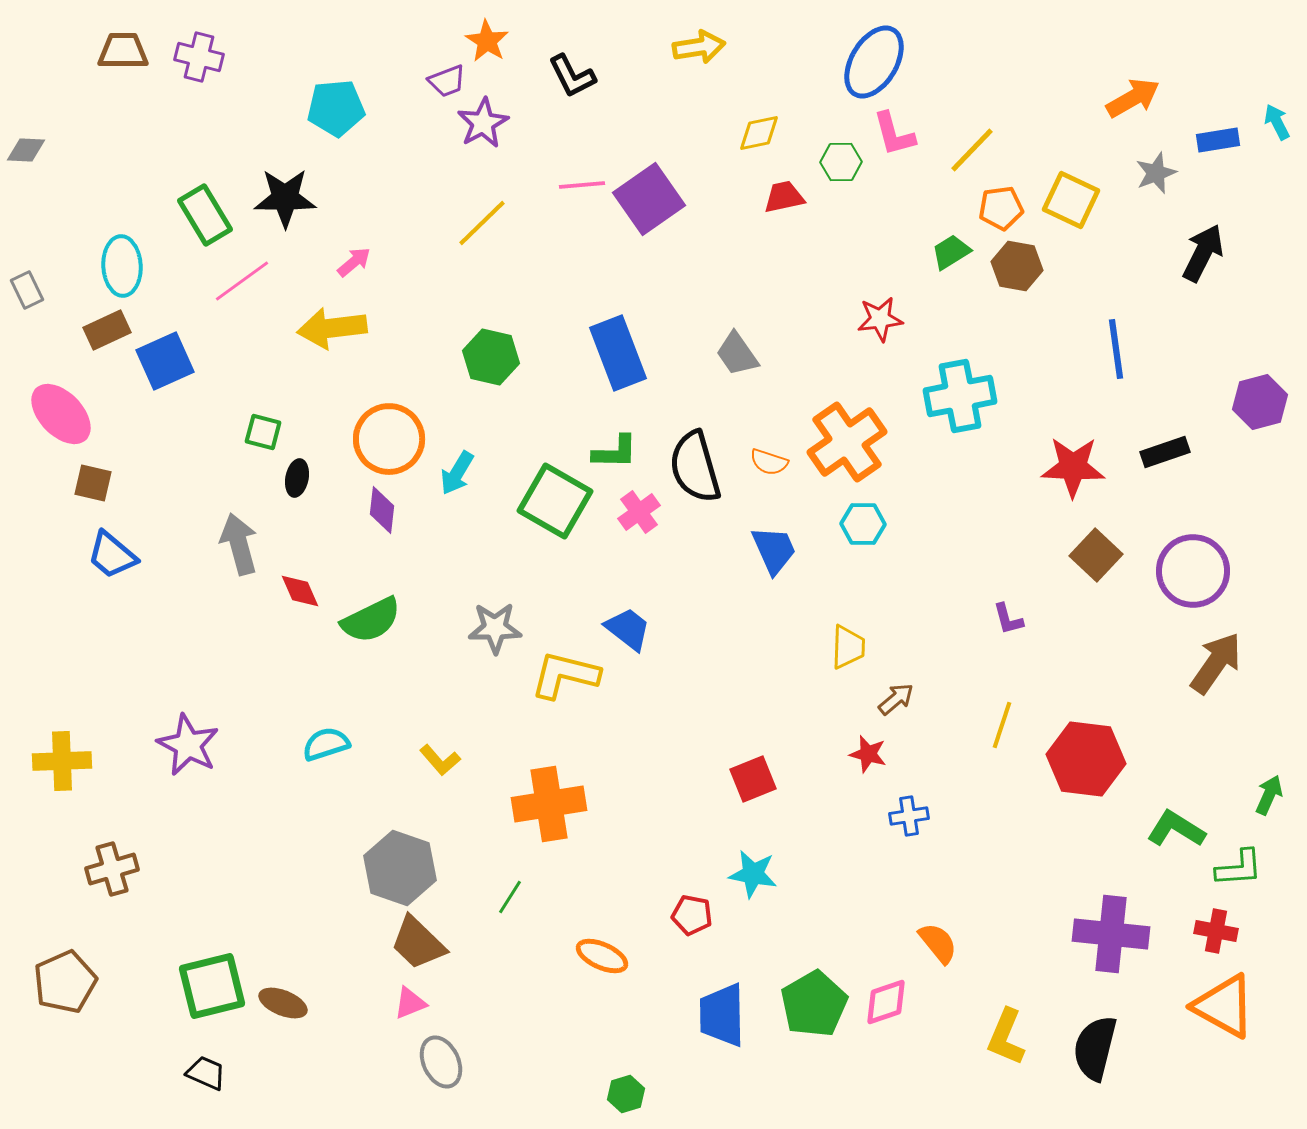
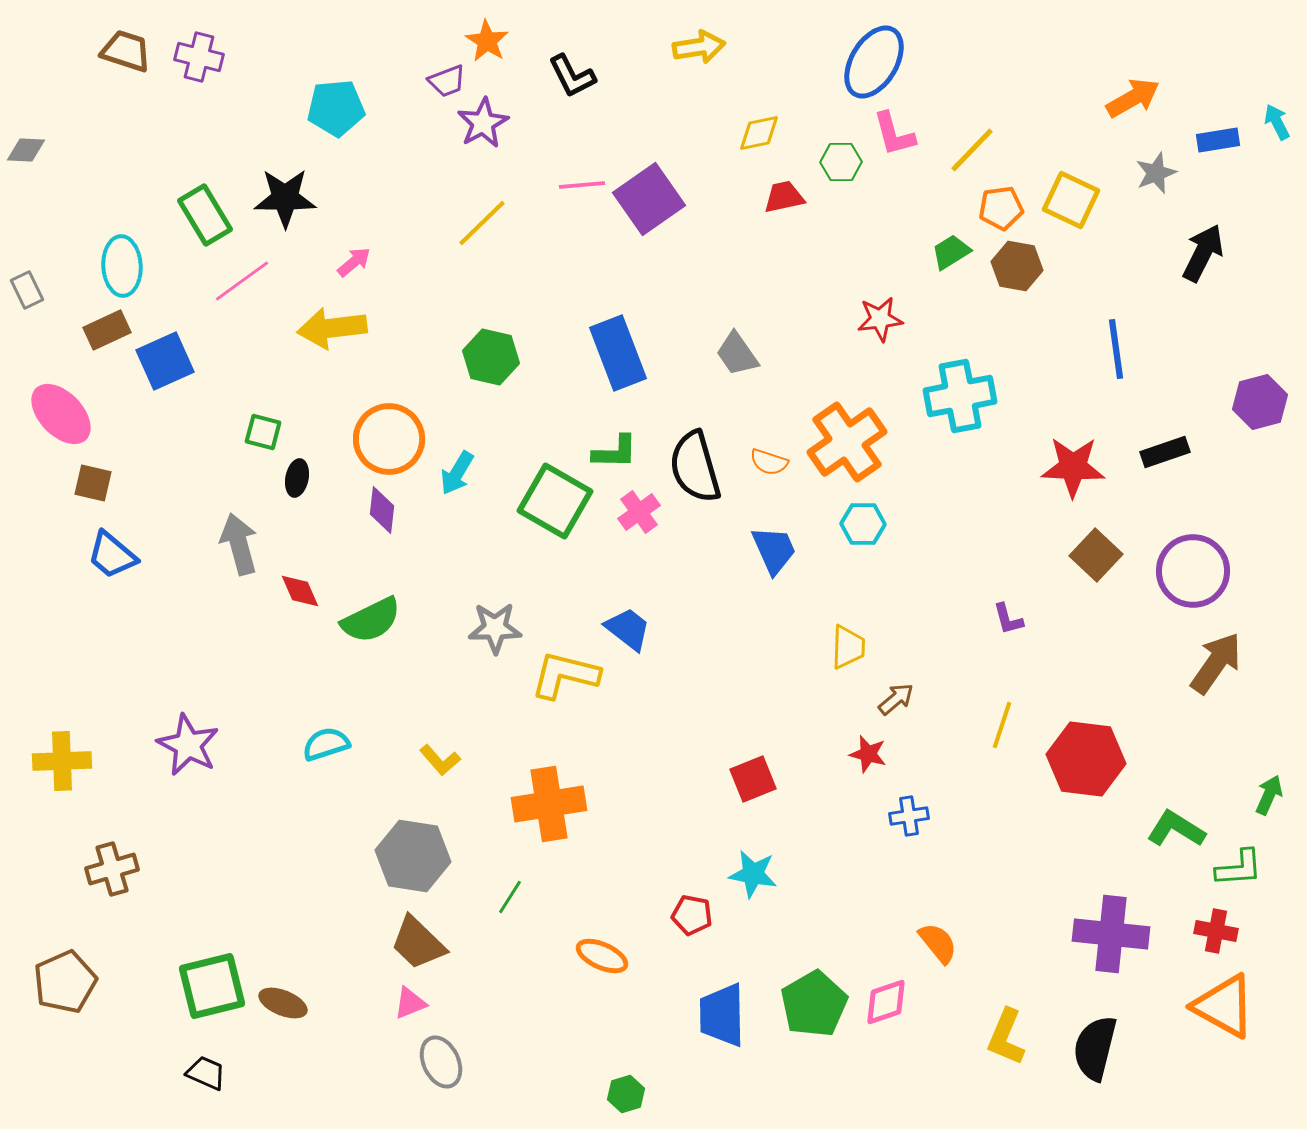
brown trapezoid at (123, 51): moved 3 px right; rotated 18 degrees clockwise
gray hexagon at (400, 868): moved 13 px right, 12 px up; rotated 10 degrees counterclockwise
